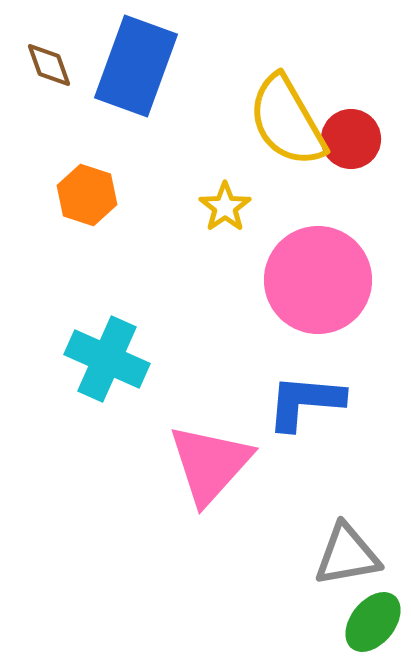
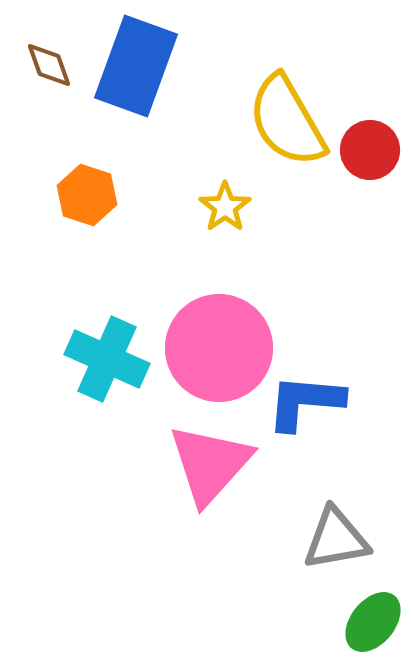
red circle: moved 19 px right, 11 px down
pink circle: moved 99 px left, 68 px down
gray triangle: moved 11 px left, 16 px up
